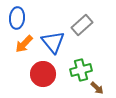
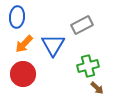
blue ellipse: moved 1 px up
gray rectangle: rotated 15 degrees clockwise
blue triangle: moved 3 px down; rotated 10 degrees clockwise
green cross: moved 7 px right, 4 px up
red circle: moved 20 px left
